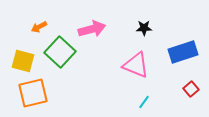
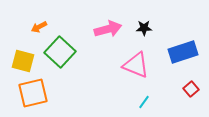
pink arrow: moved 16 px right
